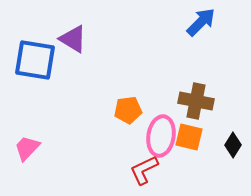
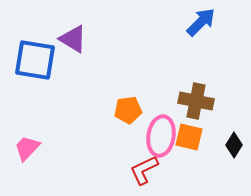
black diamond: moved 1 px right
